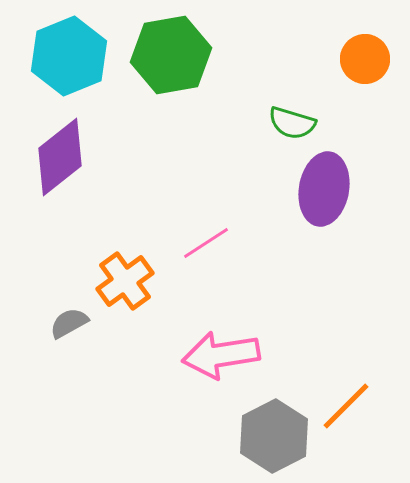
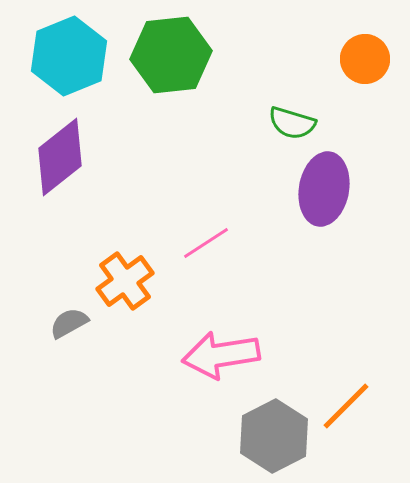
green hexagon: rotated 4 degrees clockwise
